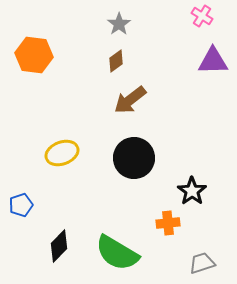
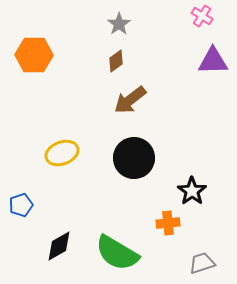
orange hexagon: rotated 6 degrees counterclockwise
black diamond: rotated 16 degrees clockwise
